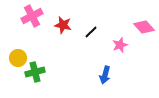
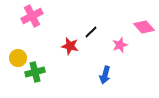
red star: moved 7 px right, 21 px down
